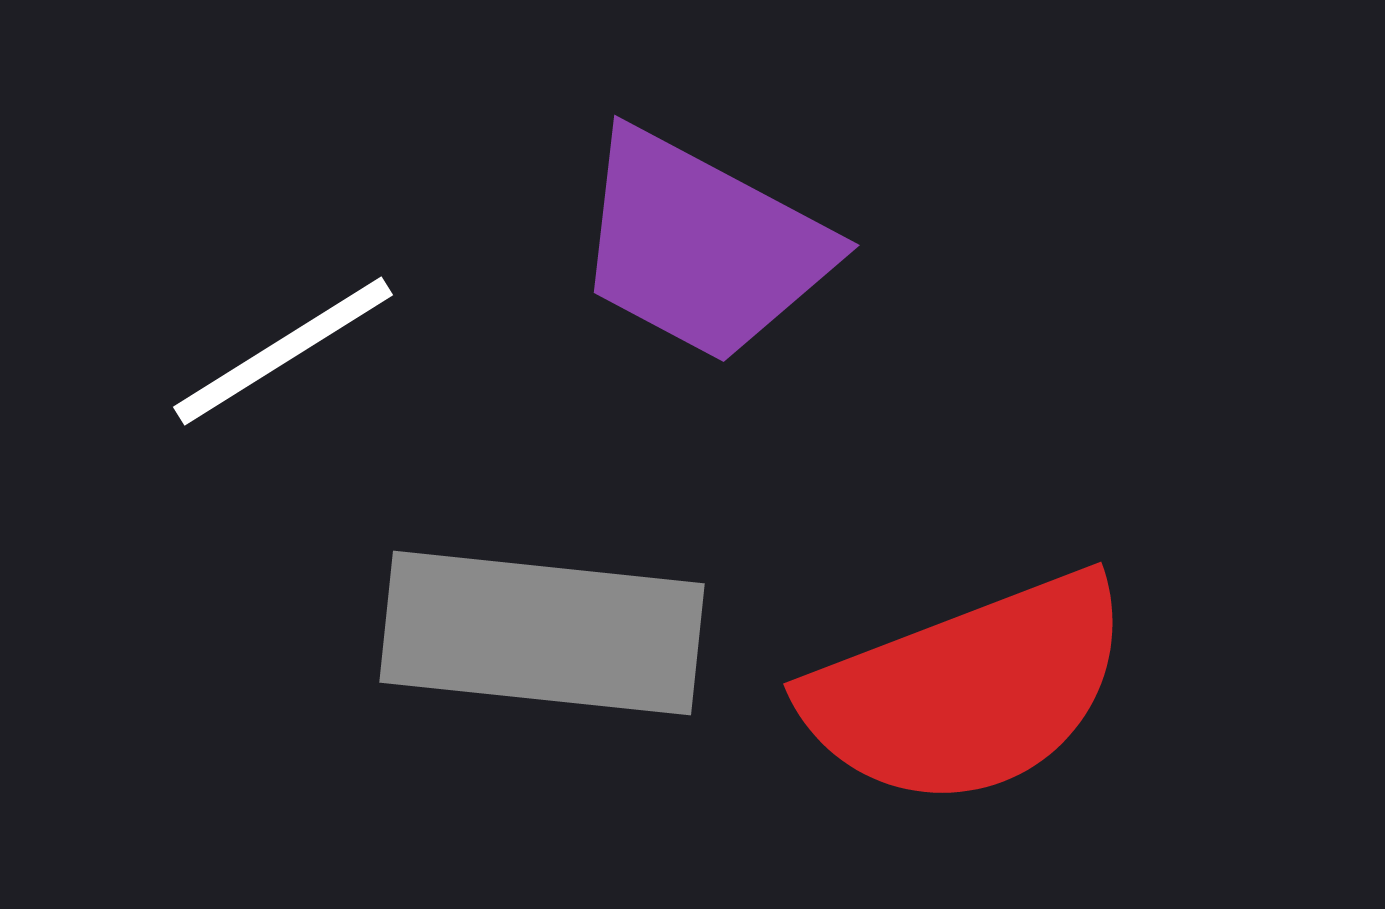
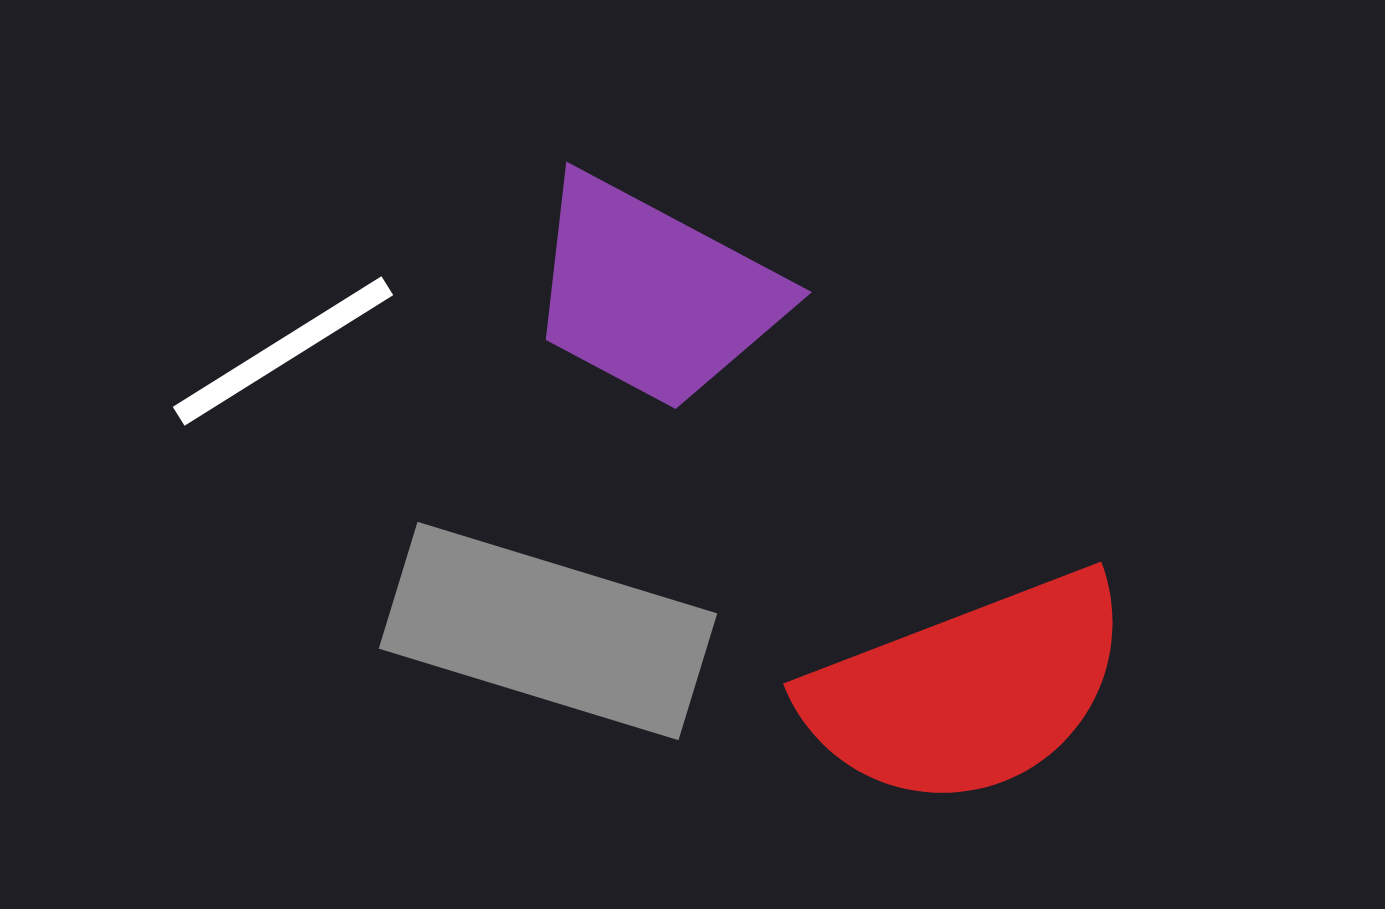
purple trapezoid: moved 48 px left, 47 px down
gray rectangle: moved 6 px right, 2 px up; rotated 11 degrees clockwise
